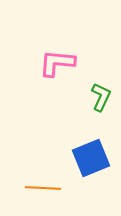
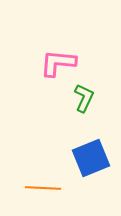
pink L-shape: moved 1 px right
green L-shape: moved 17 px left, 1 px down
